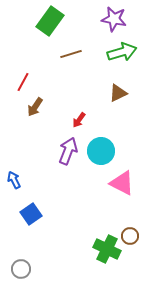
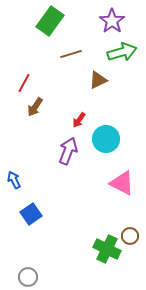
purple star: moved 2 px left, 2 px down; rotated 25 degrees clockwise
red line: moved 1 px right, 1 px down
brown triangle: moved 20 px left, 13 px up
cyan circle: moved 5 px right, 12 px up
gray circle: moved 7 px right, 8 px down
